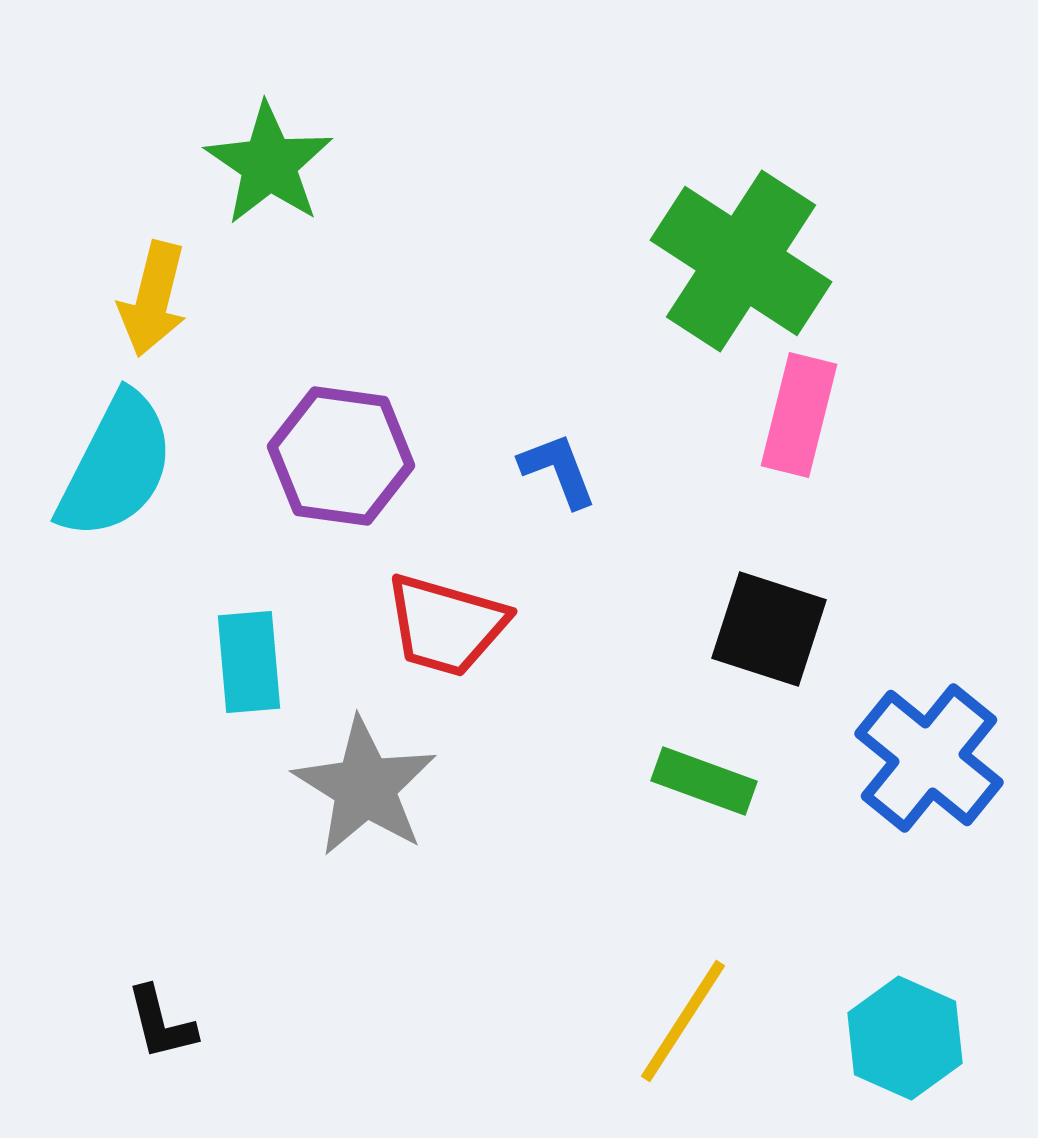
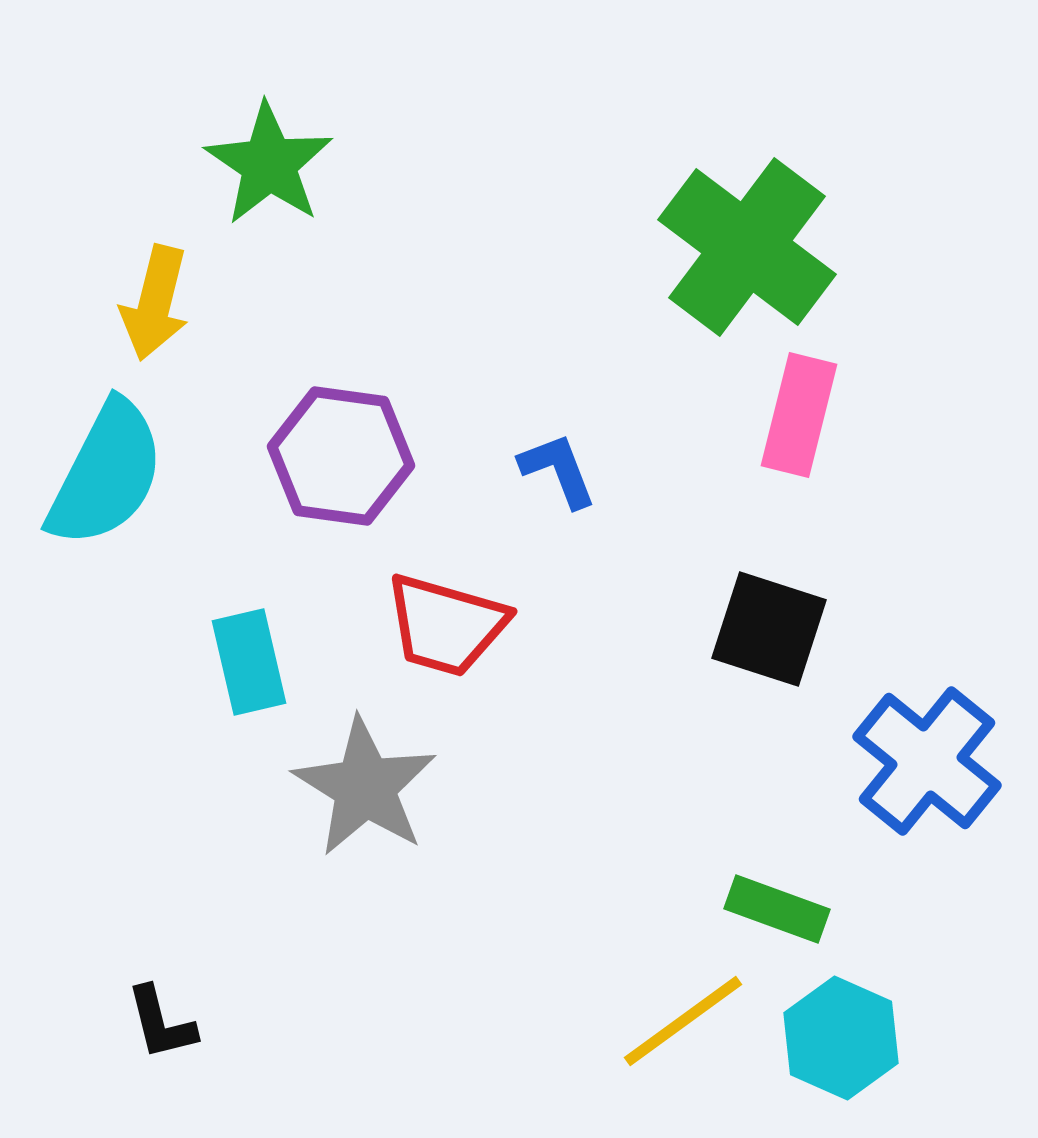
green cross: moved 6 px right, 14 px up; rotated 4 degrees clockwise
yellow arrow: moved 2 px right, 4 px down
cyan semicircle: moved 10 px left, 8 px down
cyan rectangle: rotated 8 degrees counterclockwise
blue cross: moved 2 px left, 3 px down
green rectangle: moved 73 px right, 128 px down
yellow line: rotated 21 degrees clockwise
cyan hexagon: moved 64 px left
